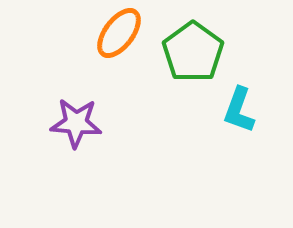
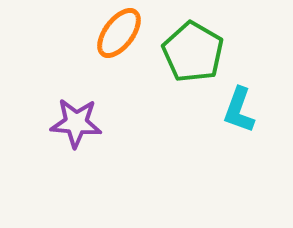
green pentagon: rotated 6 degrees counterclockwise
